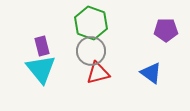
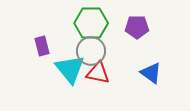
green hexagon: rotated 20 degrees counterclockwise
purple pentagon: moved 29 px left, 3 px up
cyan triangle: moved 29 px right
red triangle: rotated 25 degrees clockwise
